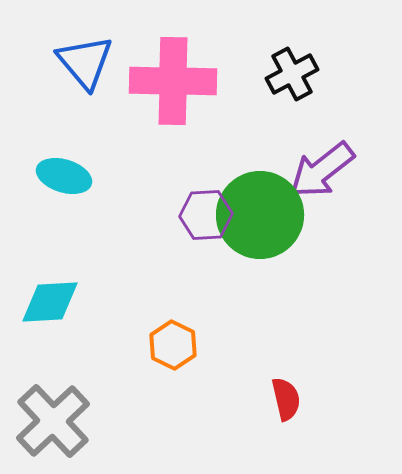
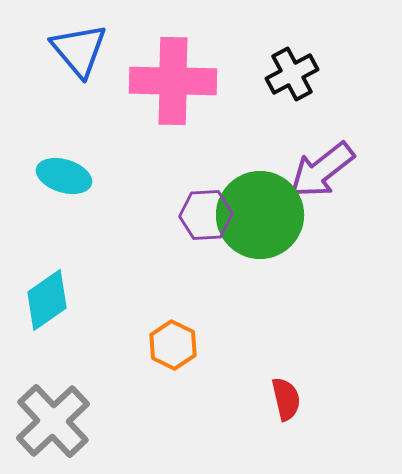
blue triangle: moved 6 px left, 12 px up
cyan diamond: moved 3 px left, 2 px up; rotated 32 degrees counterclockwise
